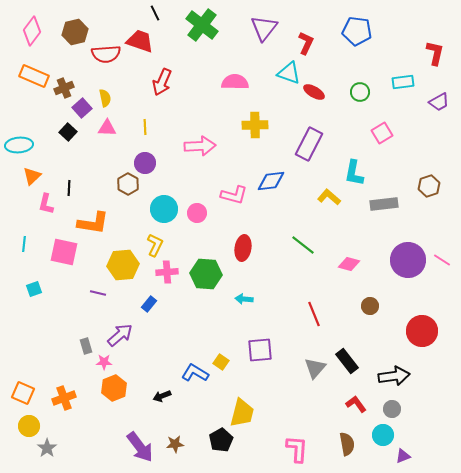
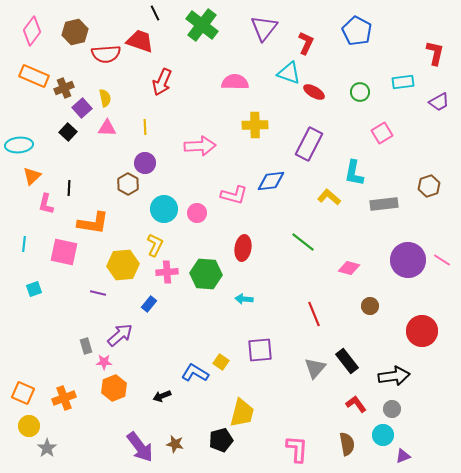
blue pentagon at (357, 31): rotated 20 degrees clockwise
green line at (303, 245): moved 3 px up
pink diamond at (349, 264): moved 4 px down
black pentagon at (221, 440): rotated 15 degrees clockwise
brown star at (175, 444): rotated 18 degrees clockwise
